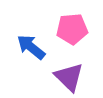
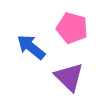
pink pentagon: moved 1 px up; rotated 20 degrees clockwise
